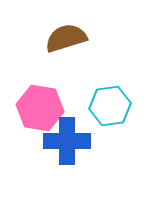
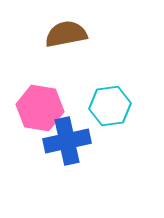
brown semicircle: moved 4 px up; rotated 6 degrees clockwise
blue cross: rotated 12 degrees counterclockwise
